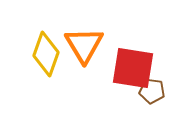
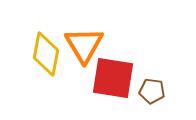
yellow diamond: rotated 9 degrees counterclockwise
red square: moved 20 px left, 10 px down
